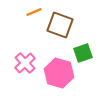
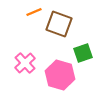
brown square: moved 1 px left, 1 px up
pink hexagon: moved 1 px right, 2 px down
